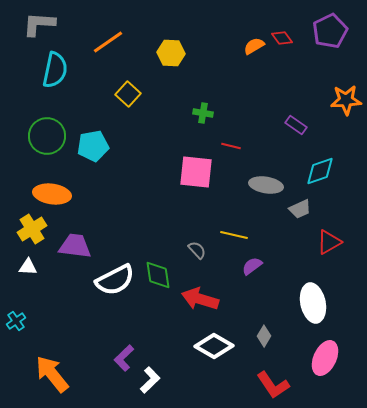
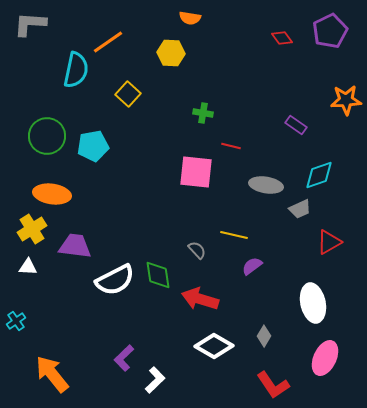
gray L-shape: moved 9 px left
orange semicircle: moved 64 px left, 28 px up; rotated 140 degrees counterclockwise
cyan semicircle: moved 21 px right
cyan diamond: moved 1 px left, 4 px down
white L-shape: moved 5 px right
